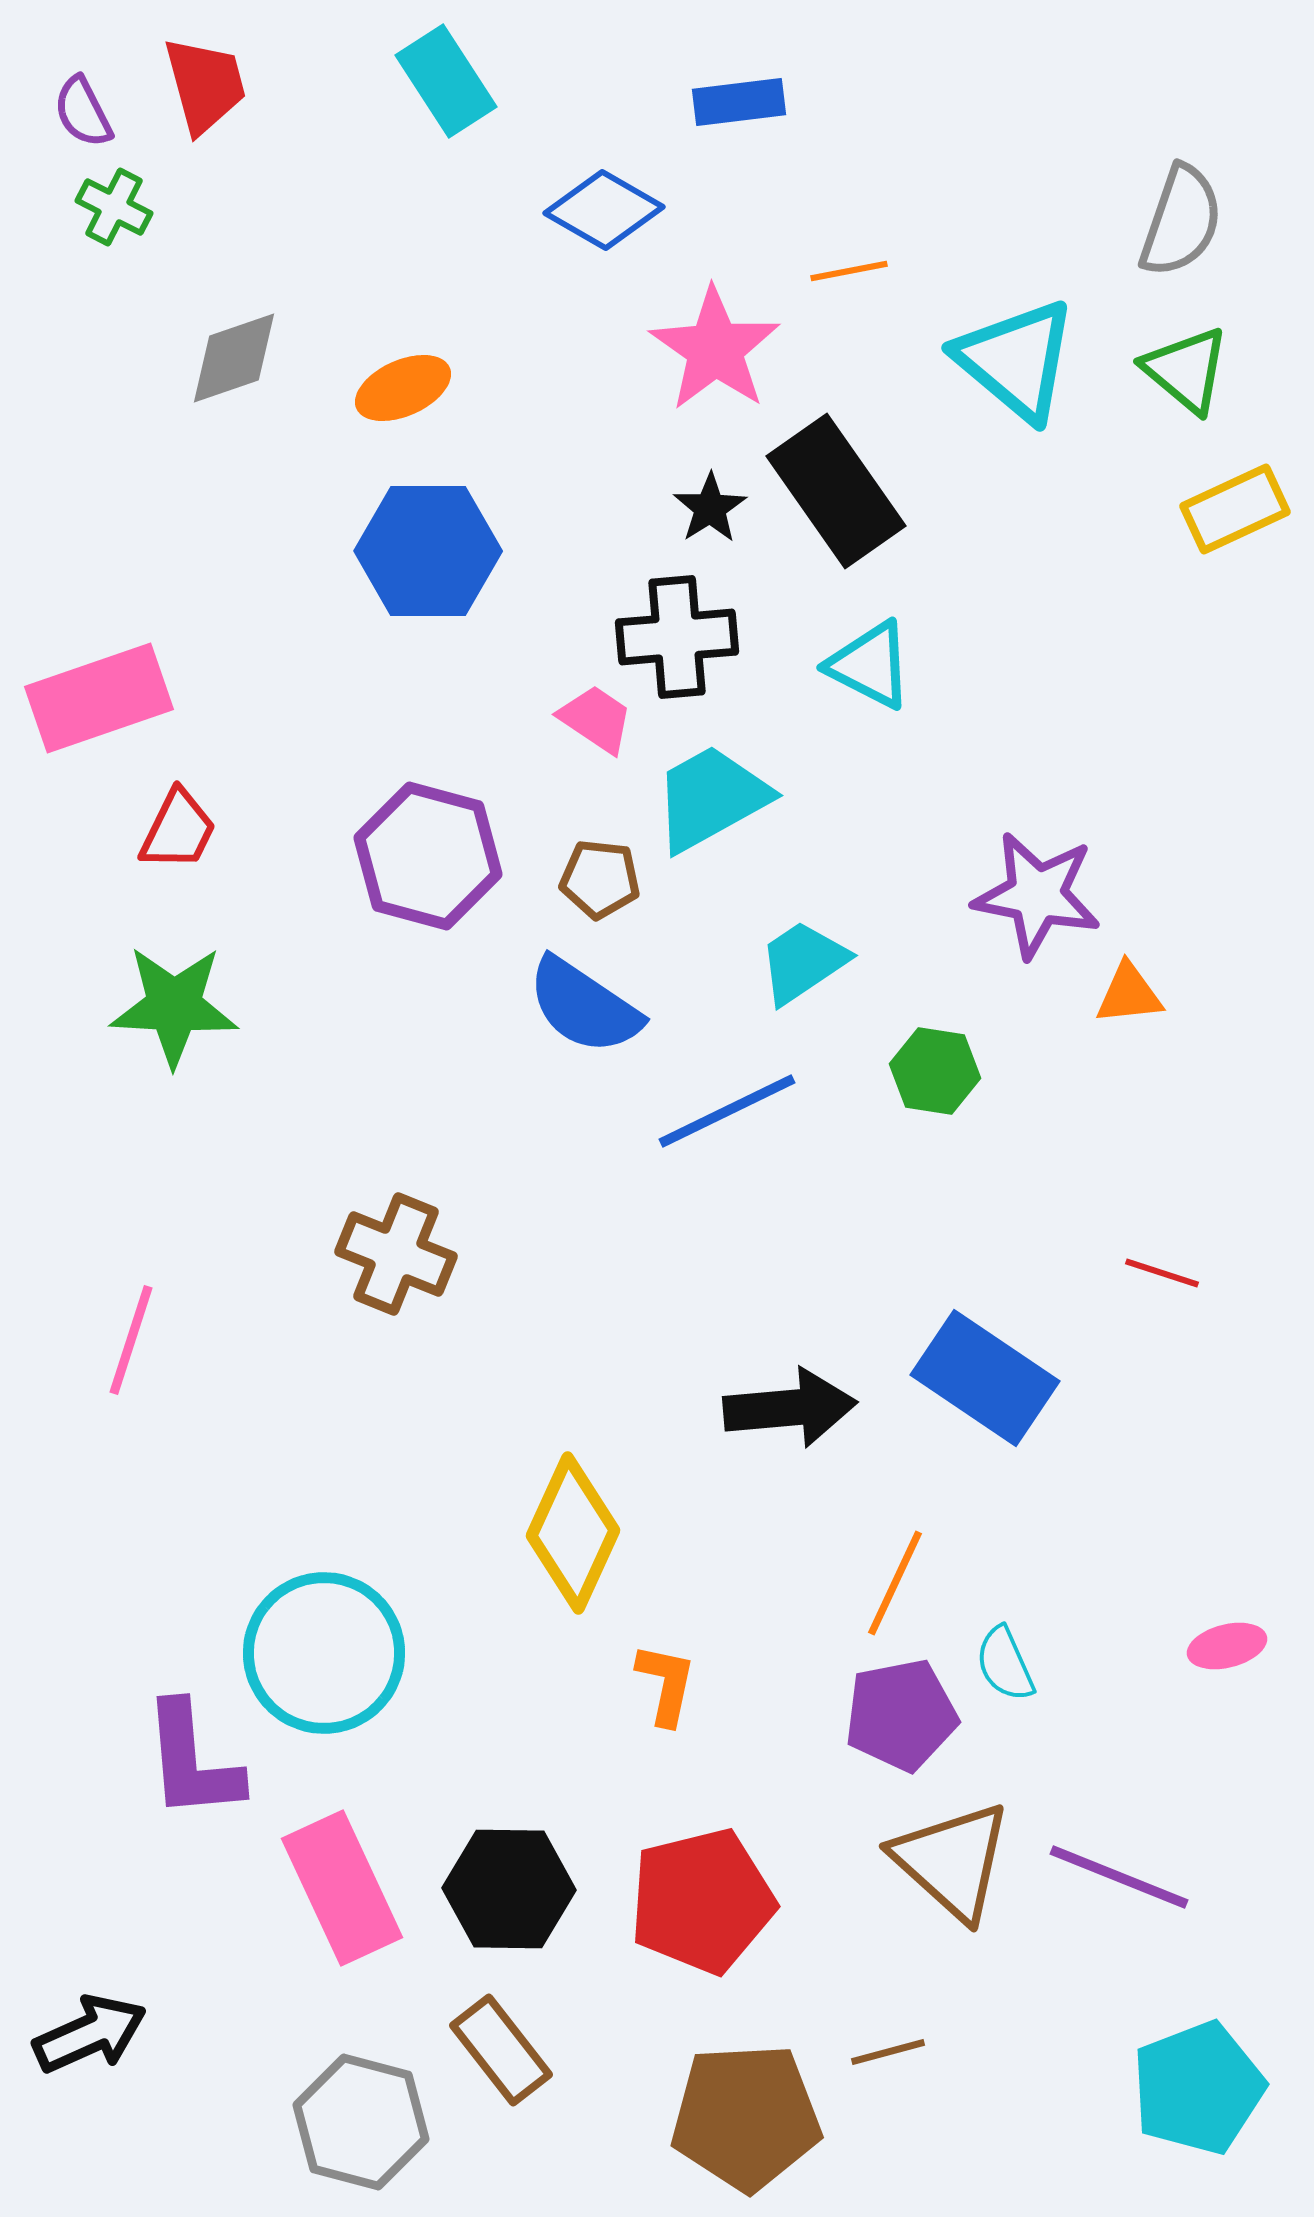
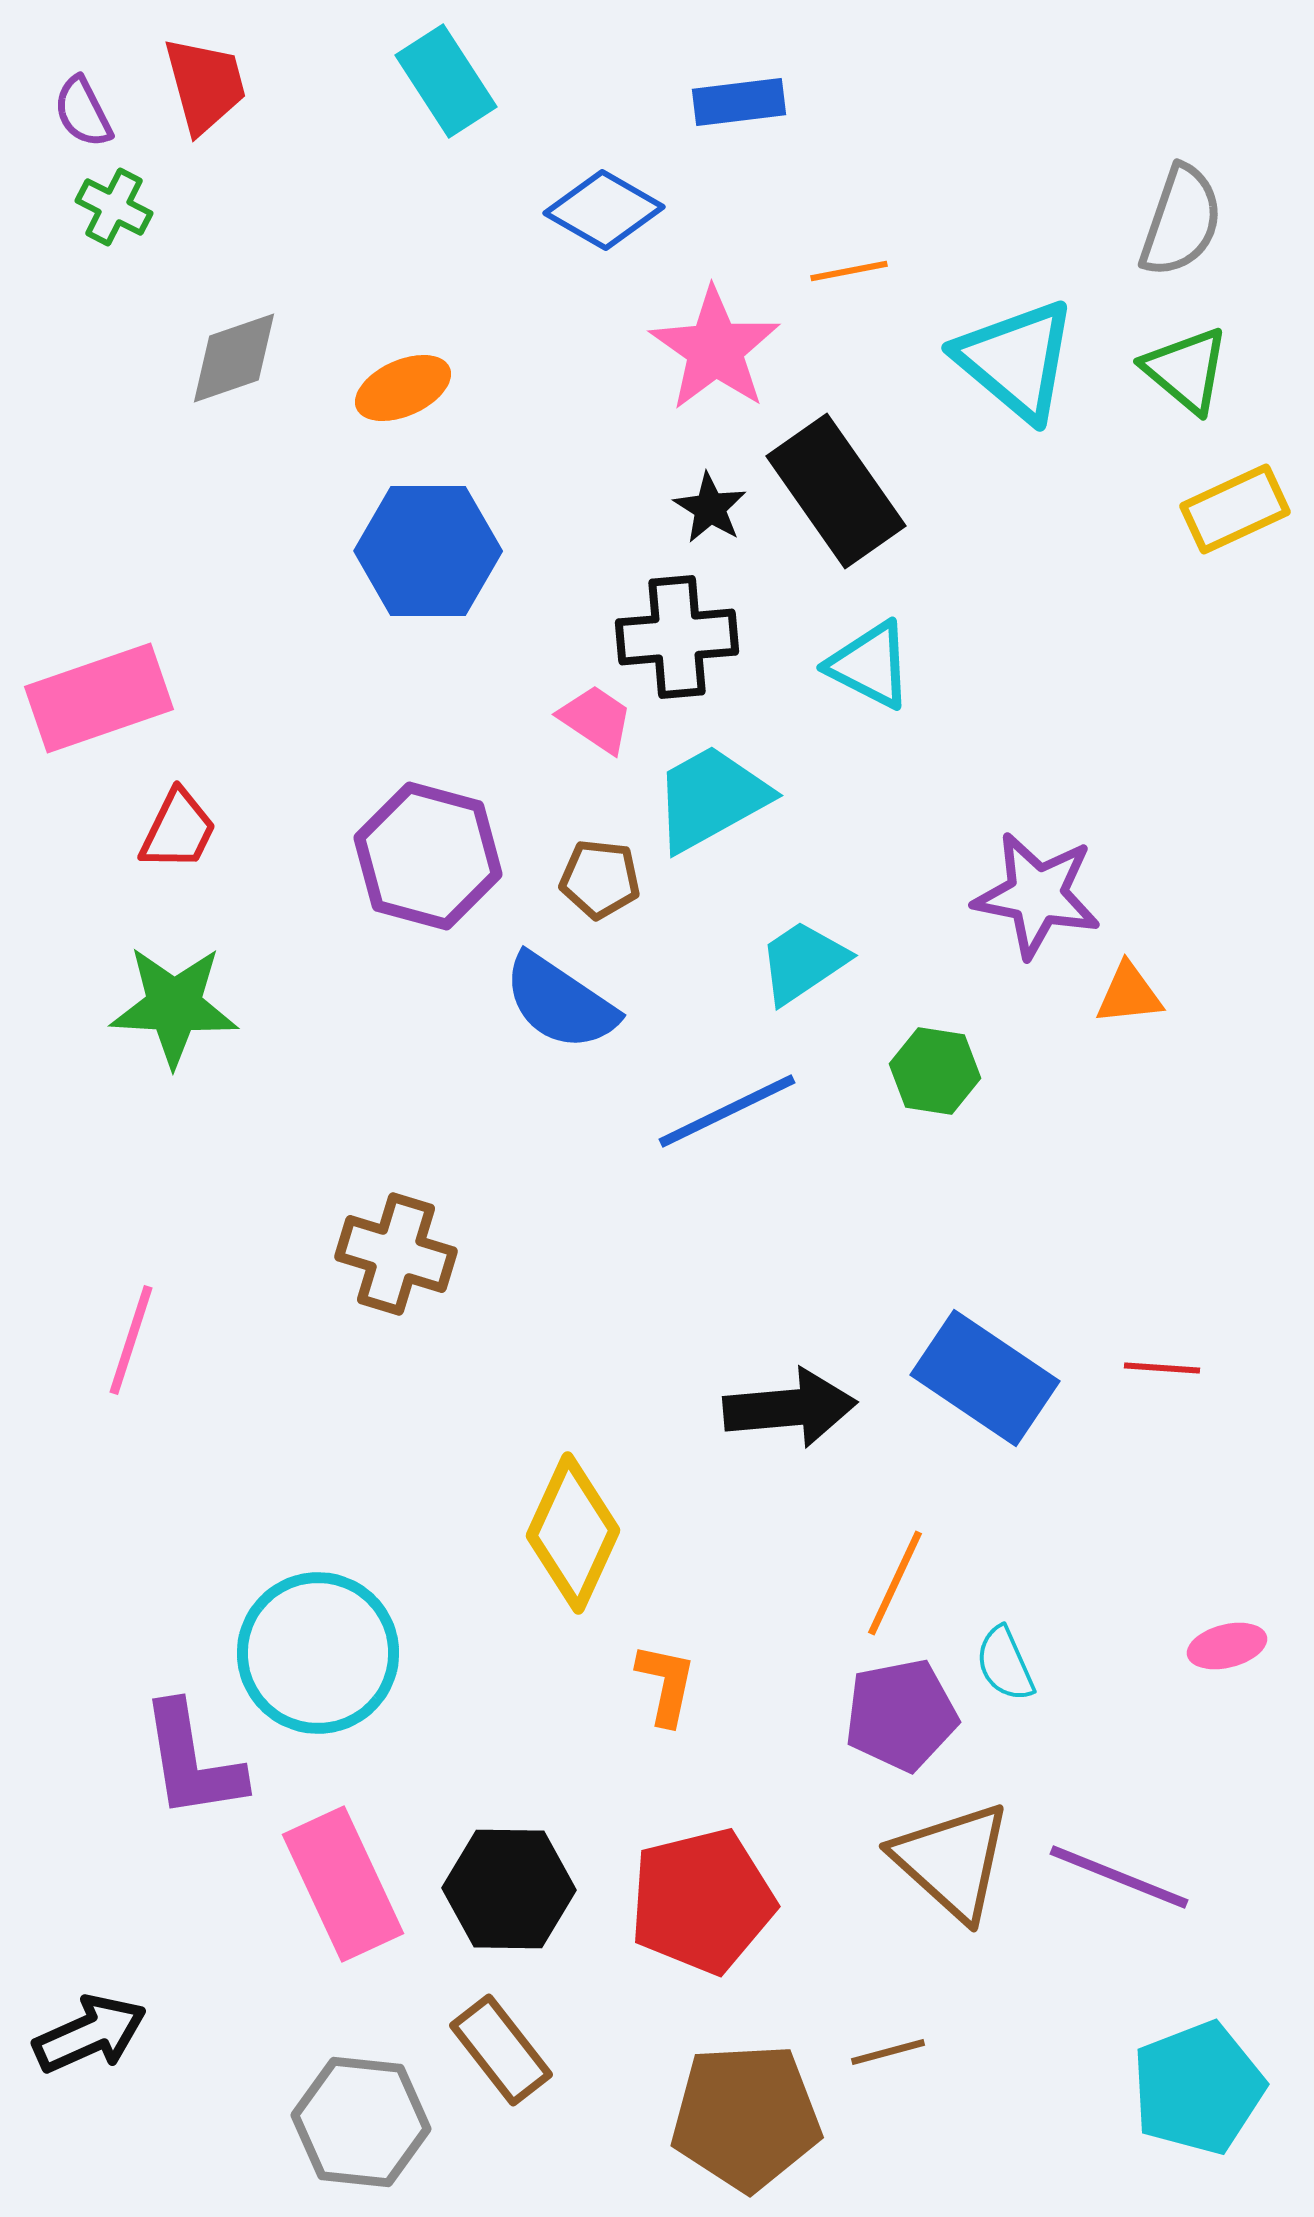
black star at (710, 508): rotated 8 degrees counterclockwise
blue semicircle at (584, 1006): moved 24 px left, 4 px up
brown cross at (396, 1254): rotated 5 degrees counterclockwise
red line at (1162, 1273): moved 95 px down; rotated 14 degrees counterclockwise
cyan circle at (324, 1653): moved 6 px left
purple L-shape at (192, 1761): rotated 4 degrees counterclockwise
pink rectangle at (342, 1888): moved 1 px right, 4 px up
gray hexagon at (361, 2122): rotated 9 degrees counterclockwise
